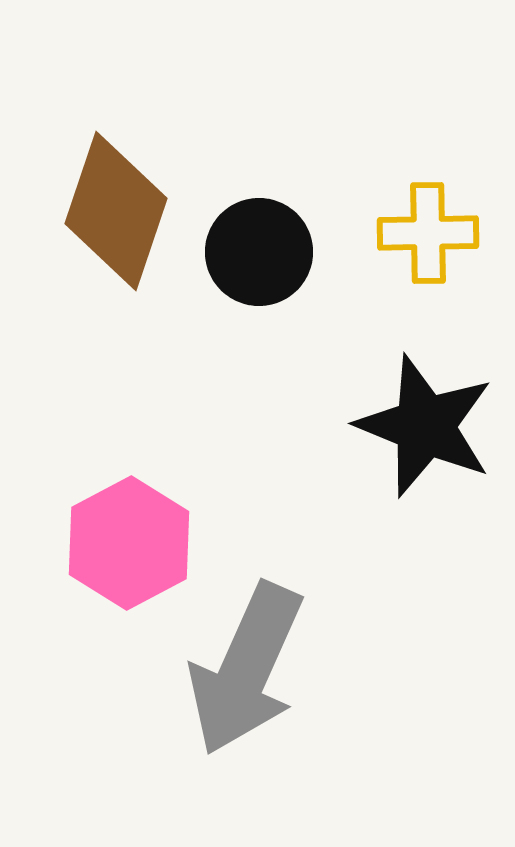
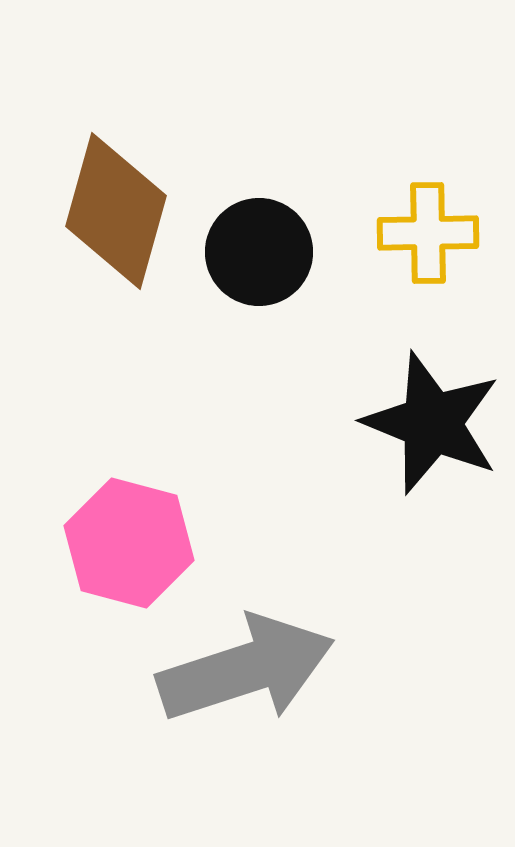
brown diamond: rotated 3 degrees counterclockwise
black star: moved 7 px right, 3 px up
pink hexagon: rotated 17 degrees counterclockwise
gray arrow: rotated 132 degrees counterclockwise
